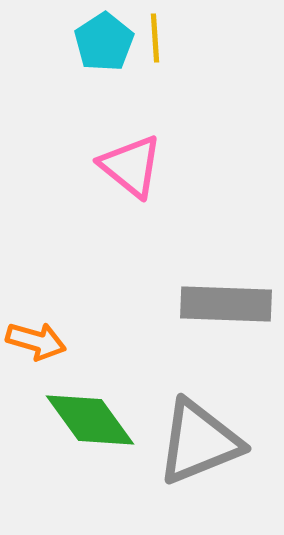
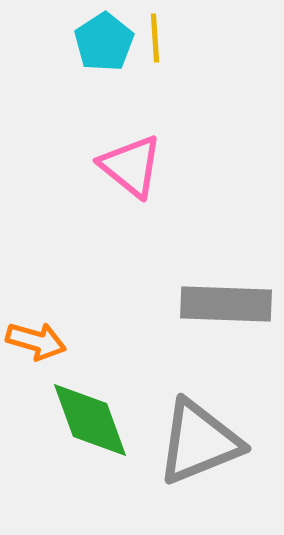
green diamond: rotated 16 degrees clockwise
